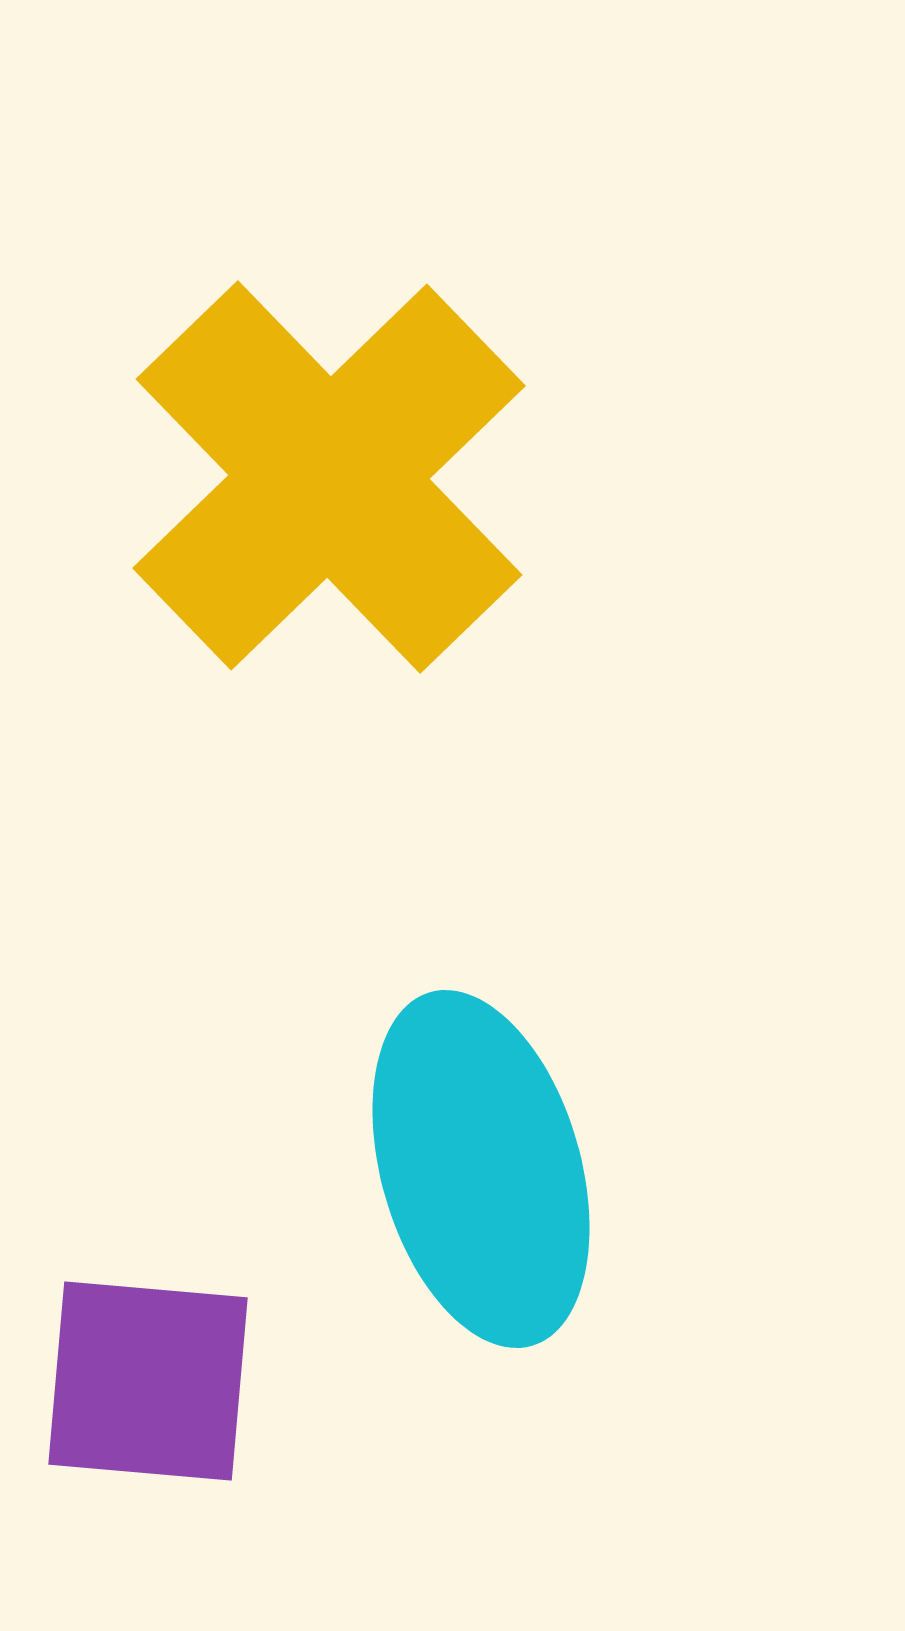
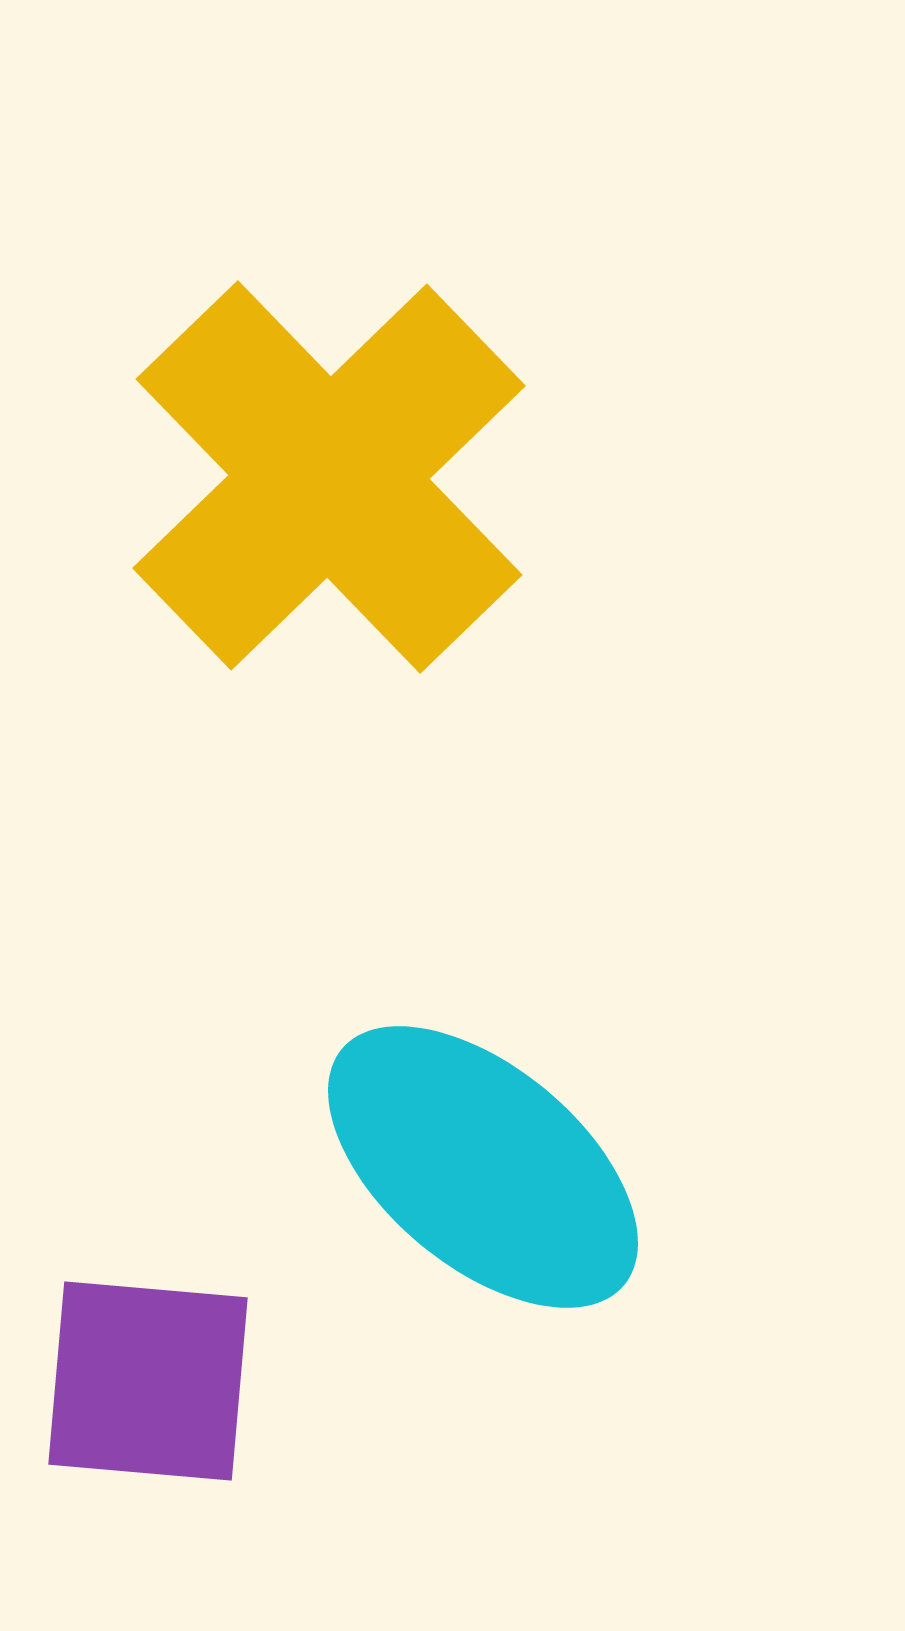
cyan ellipse: moved 2 px right, 2 px up; rotated 34 degrees counterclockwise
